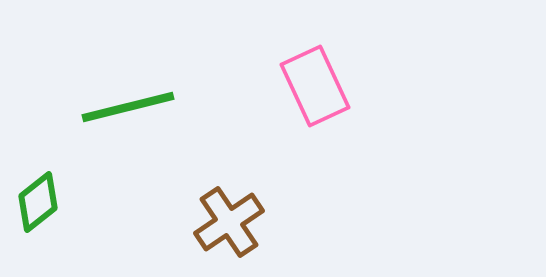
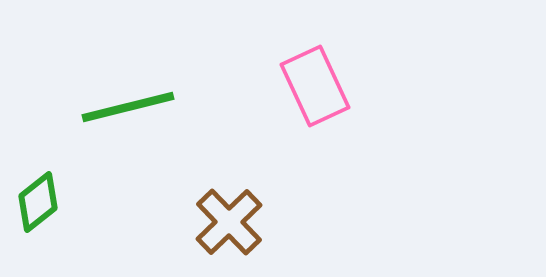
brown cross: rotated 10 degrees counterclockwise
